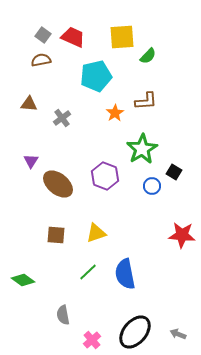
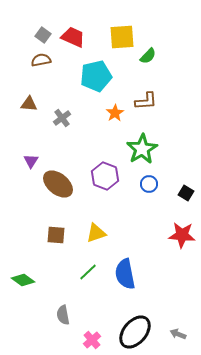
black square: moved 12 px right, 21 px down
blue circle: moved 3 px left, 2 px up
